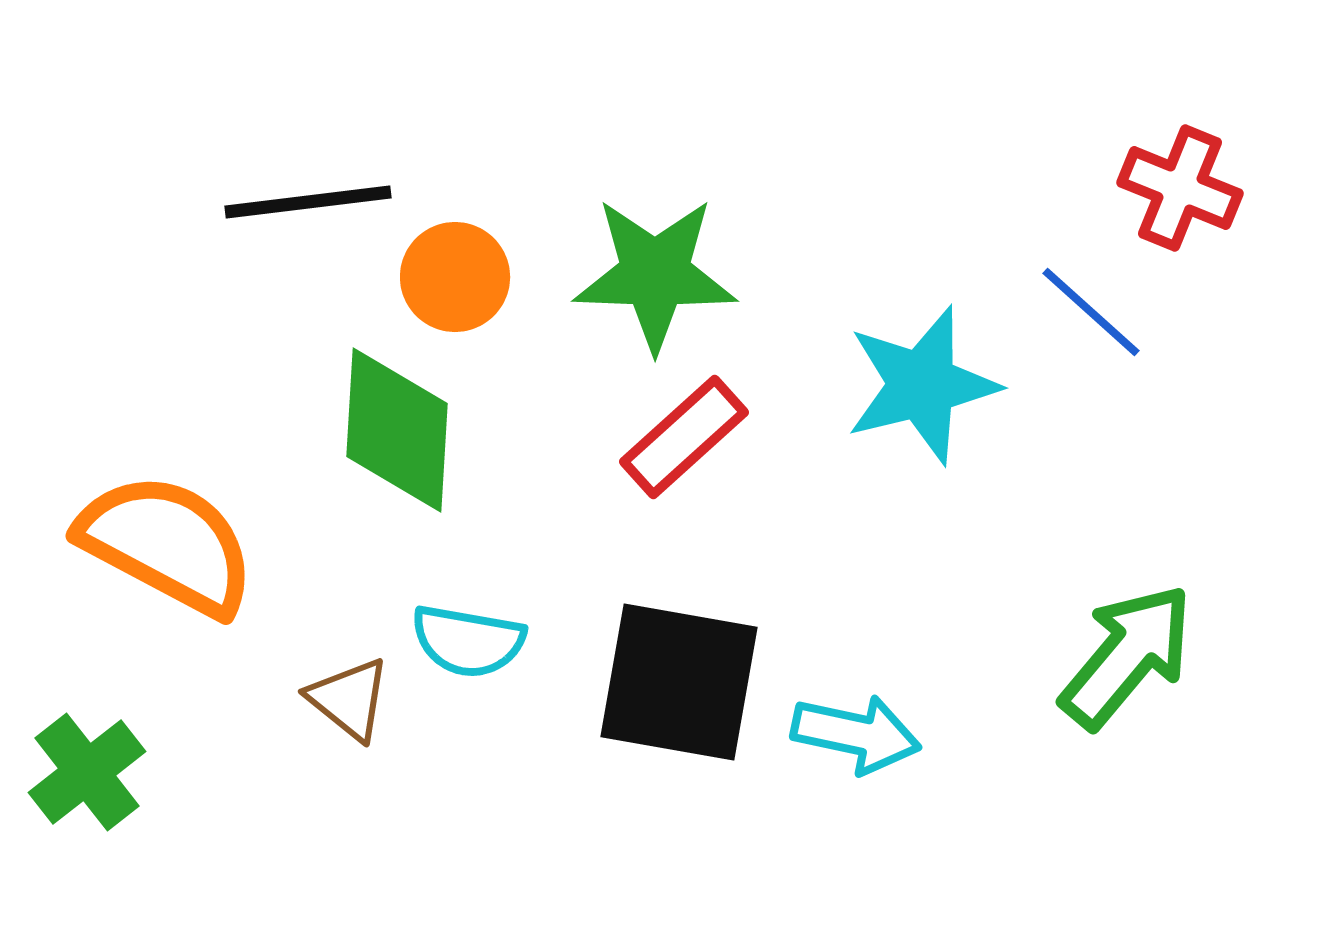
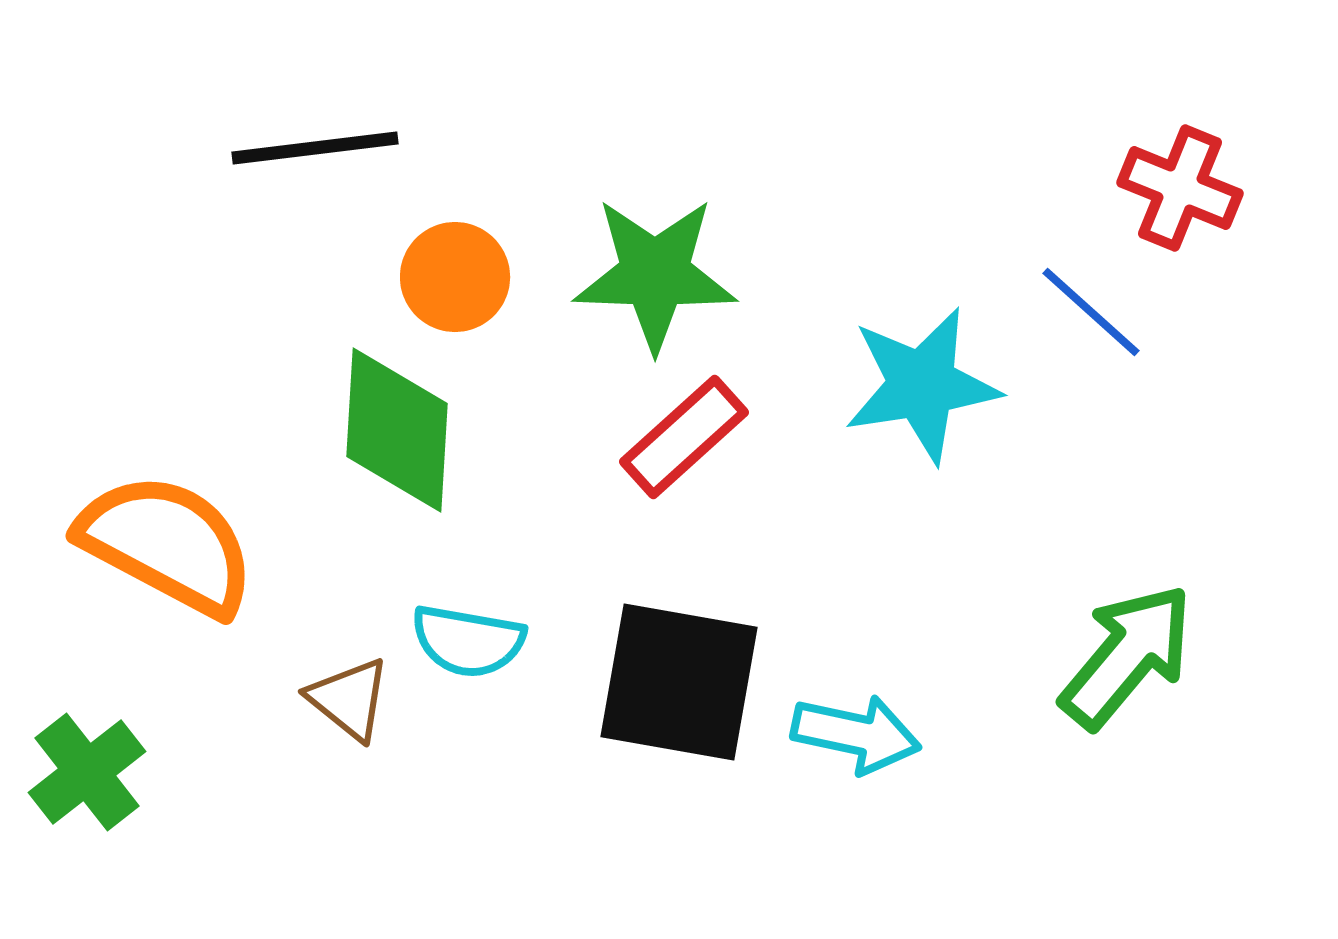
black line: moved 7 px right, 54 px up
cyan star: rotated 5 degrees clockwise
